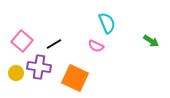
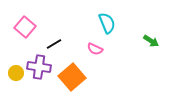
pink square: moved 3 px right, 14 px up
pink semicircle: moved 1 px left, 3 px down
orange square: moved 3 px left, 1 px up; rotated 24 degrees clockwise
